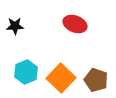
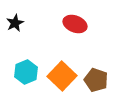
black star: moved 3 px up; rotated 24 degrees counterclockwise
orange square: moved 1 px right, 2 px up
